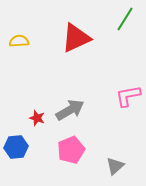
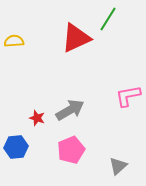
green line: moved 17 px left
yellow semicircle: moved 5 px left
gray triangle: moved 3 px right
